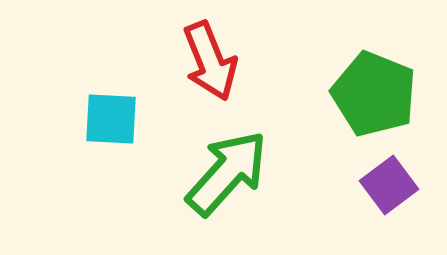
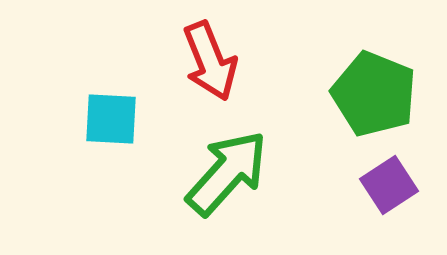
purple square: rotated 4 degrees clockwise
